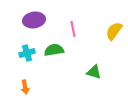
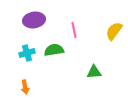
pink line: moved 1 px right, 1 px down
green triangle: rotated 21 degrees counterclockwise
